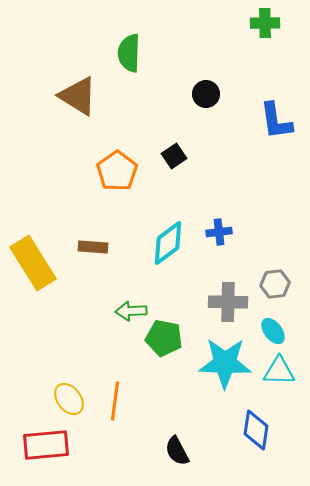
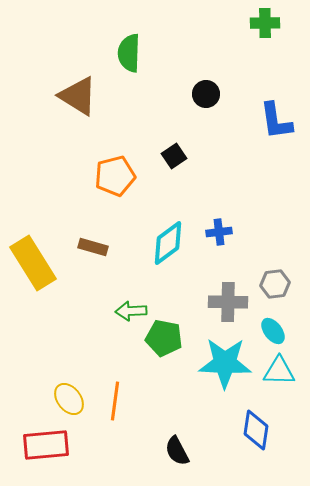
orange pentagon: moved 2 px left, 5 px down; rotated 21 degrees clockwise
brown rectangle: rotated 12 degrees clockwise
